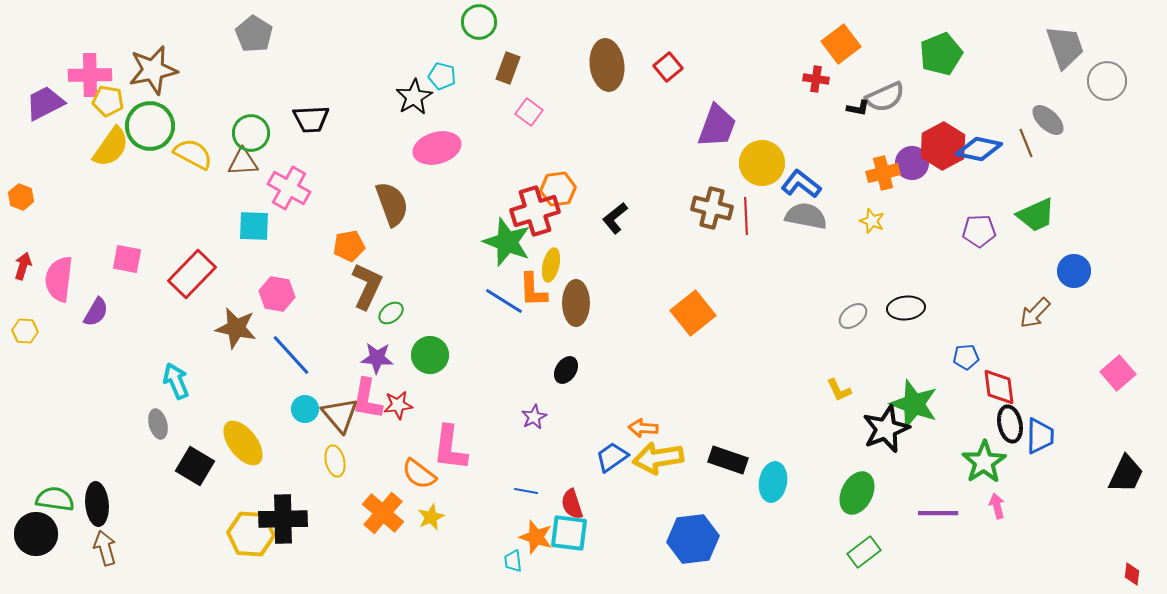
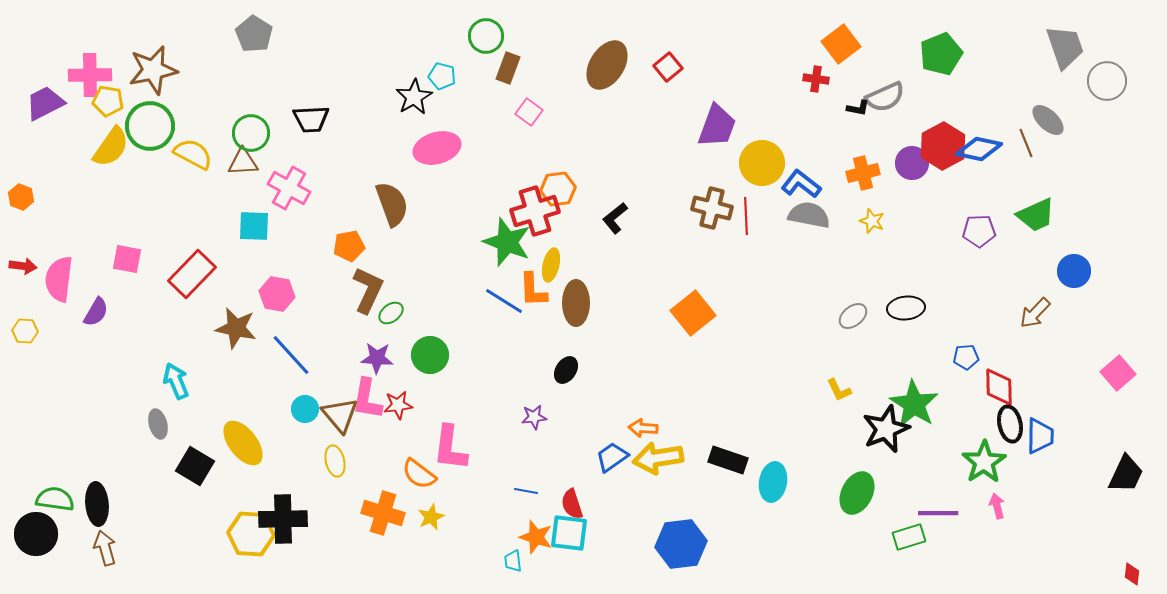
green circle at (479, 22): moved 7 px right, 14 px down
brown ellipse at (607, 65): rotated 39 degrees clockwise
orange cross at (883, 173): moved 20 px left
gray semicircle at (806, 216): moved 3 px right, 1 px up
red arrow at (23, 266): rotated 80 degrees clockwise
brown L-shape at (367, 286): moved 1 px right, 4 px down
red diamond at (999, 387): rotated 6 degrees clockwise
green star at (914, 404): rotated 12 degrees clockwise
purple star at (534, 417): rotated 20 degrees clockwise
orange cross at (383, 513): rotated 24 degrees counterclockwise
blue hexagon at (693, 539): moved 12 px left, 5 px down
green rectangle at (864, 552): moved 45 px right, 15 px up; rotated 20 degrees clockwise
